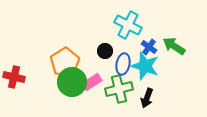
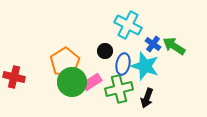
blue cross: moved 4 px right, 3 px up
